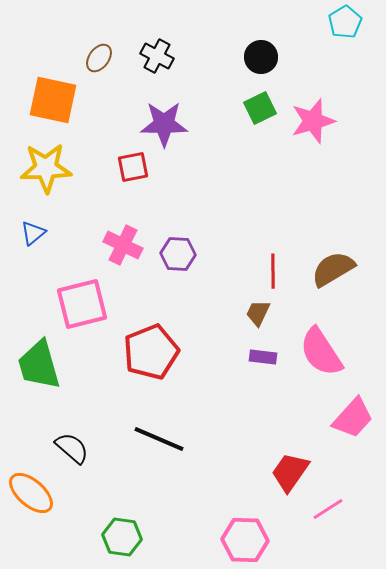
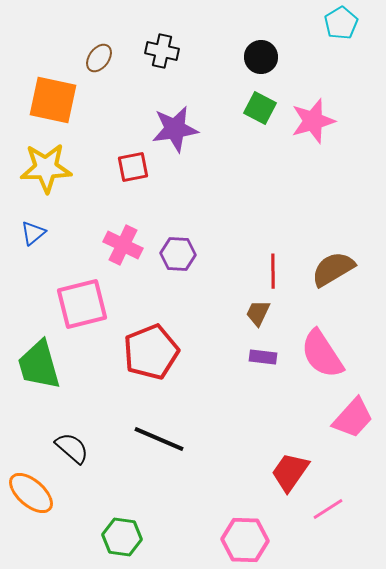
cyan pentagon: moved 4 px left, 1 px down
black cross: moved 5 px right, 5 px up; rotated 16 degrees counterclockwise
green square: rotated 36 degrees counterclockwise
purple star: moved 11 px right, 5 px down; rotated 9 degrees counterclockwise
pink semicircle: moved 1 px right, 2 px down
